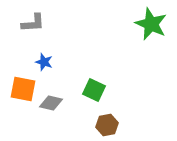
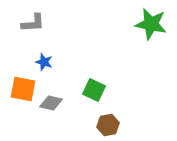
green star: rotated 12 degrees counterclockwise
brown hexagon: moved 1 px right
